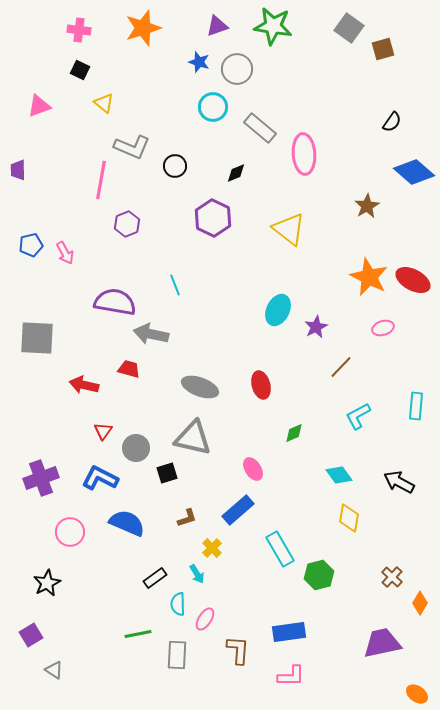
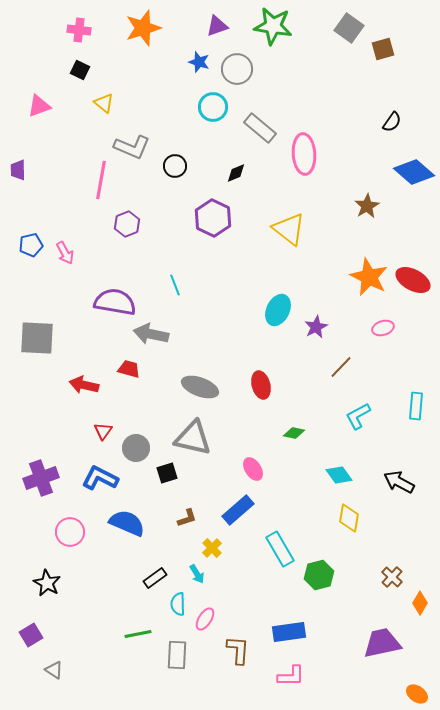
green diamond at (294, 433): rotated 35 degrees clockwise
black star at (47, 583): rotated 16 degrees counterclockwise
